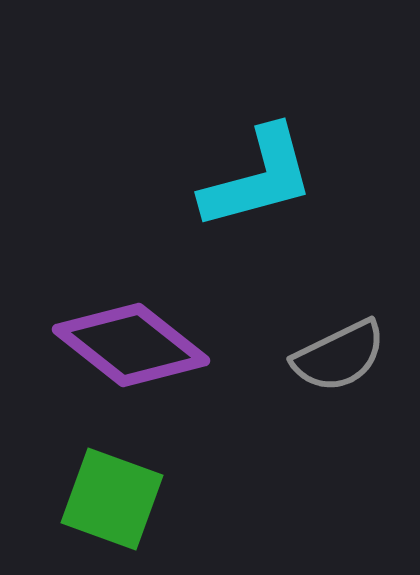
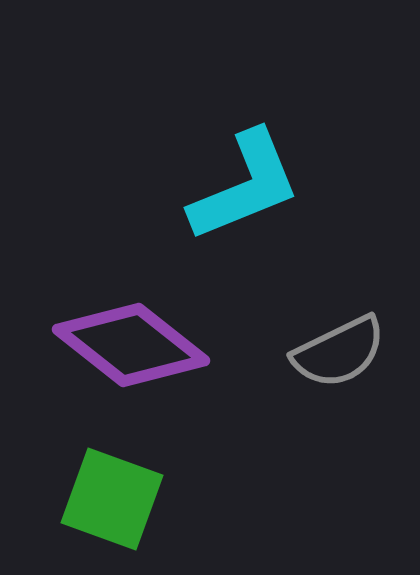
cyan L-shape: moved 13 px left, 8 px down; rotated 7 degrees counterclockwise
gray semicircle: moved 4 px up
